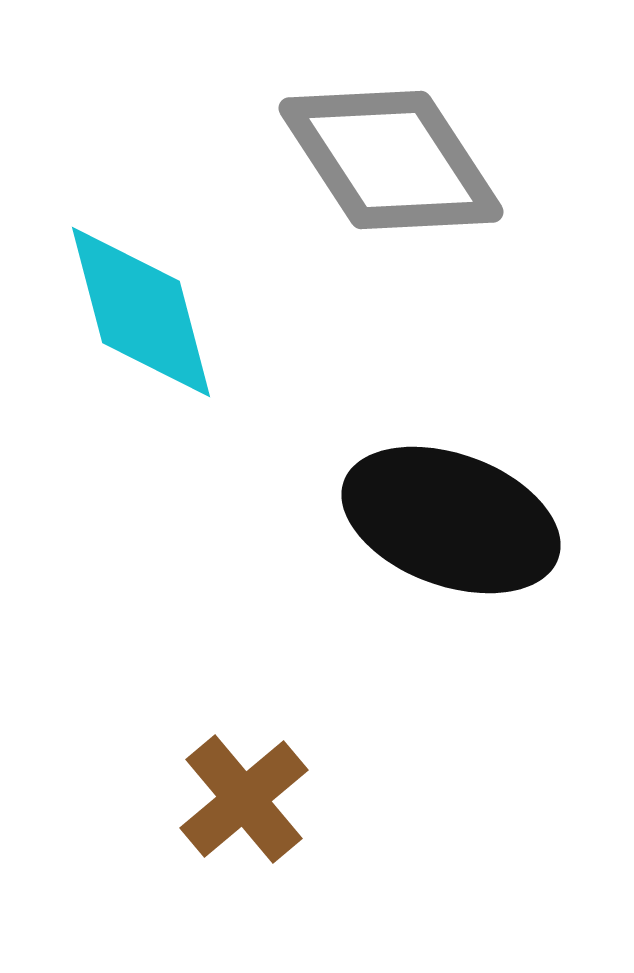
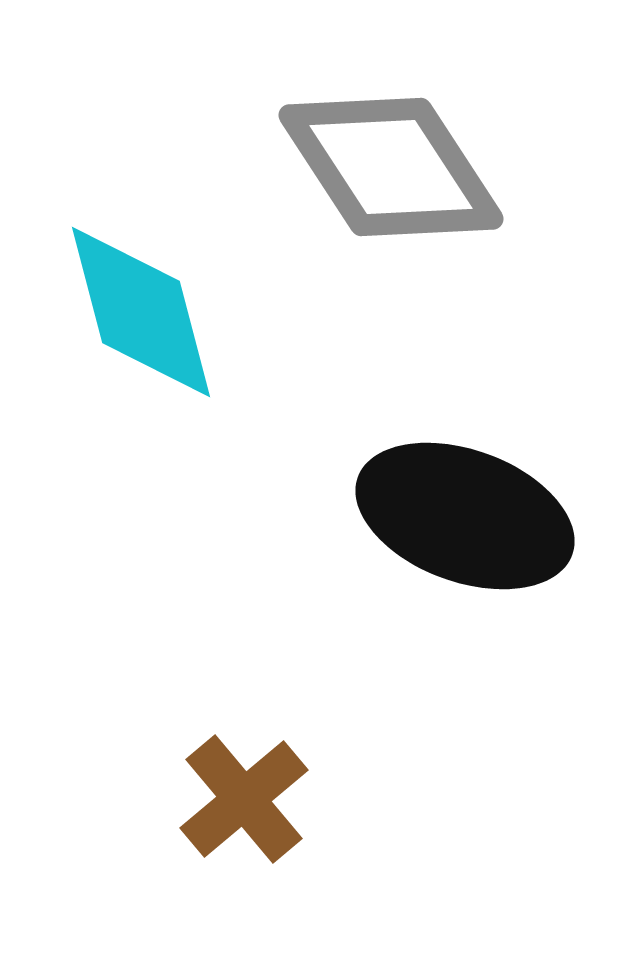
gray diamond: moved 7 px down
black ellipse: moved 14 px right, 4 px up
